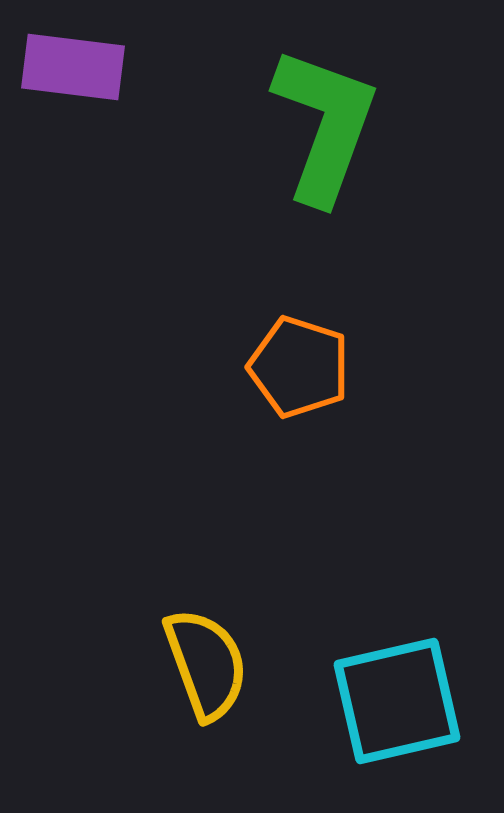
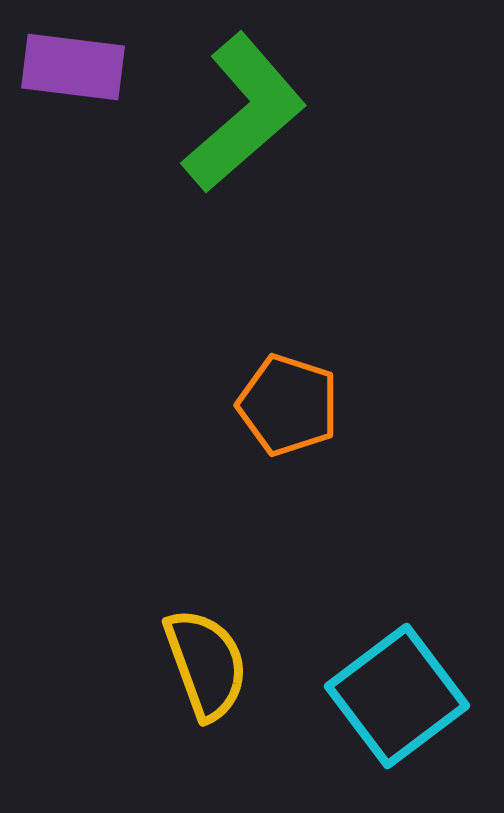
green L-shape: moved 81 px left, 12 px up; rotated 29 degrees clockwise
orange pentagon: moved 11 px left, 38 px down
cyan square: moved 5 px up; rotated 24 degrees counterclockwise
